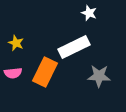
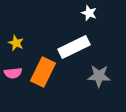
orange rectangle: moved 2 px left
